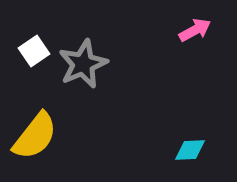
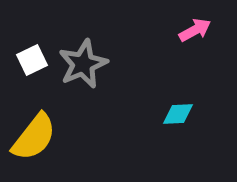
white square: moved 2 px left, 9 px down; rotated 8 degrees clockwise
yellow semicircle: moved 1 px left, 1 px down
cyan diamond: moved 12 px left, 36 px up
